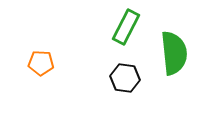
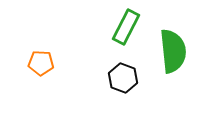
green semicircle: moved 1 px left, 2 px up
black hexagon: moved 2 px left; rotated 12 degrees clockwise
